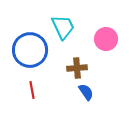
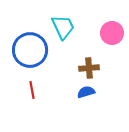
pink circle: moved 6 px right, 6 px up
brown cross: moved 12 px right
blue semicircle: rotated 72 degrees counterclockwise
